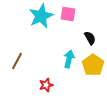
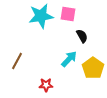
cyan star: rotated 15 degrees clockwise
black semicircle: moved 8 px left, 2 px up
cyan arrow: rotated 30 degrees clockwise
yellow pentagon: moved 3 px down
red star: rotated 16 degrees clockwise
